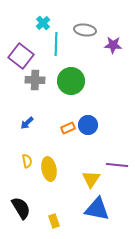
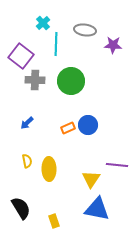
yellow ellipse: rotated 10 degrees clockwise
